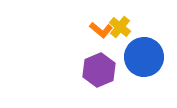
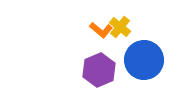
blue circle: moved 3 px down
